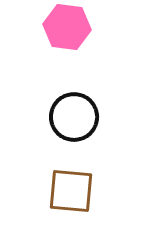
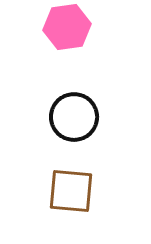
pink hexagon: rotated 15 degrees counterclockwise
